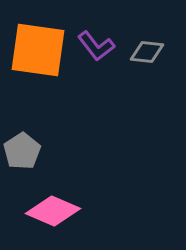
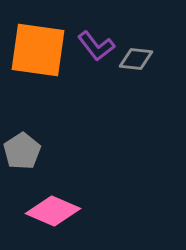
gray diamond: moved 11 px left, 7 px down
